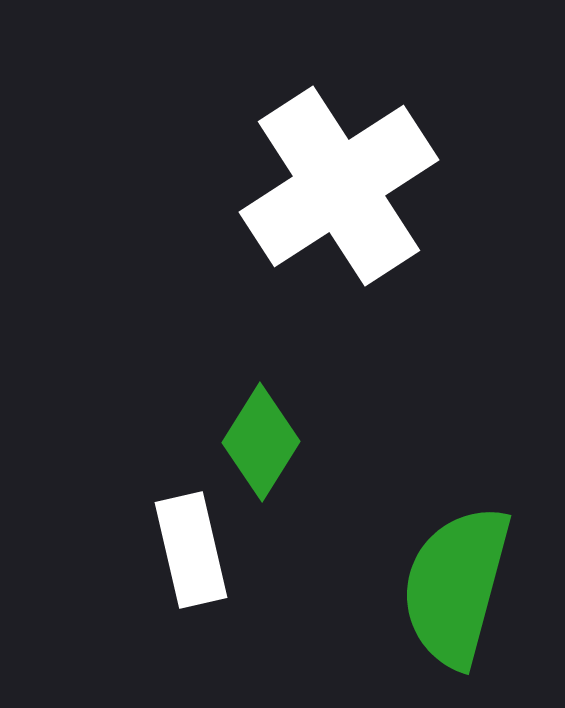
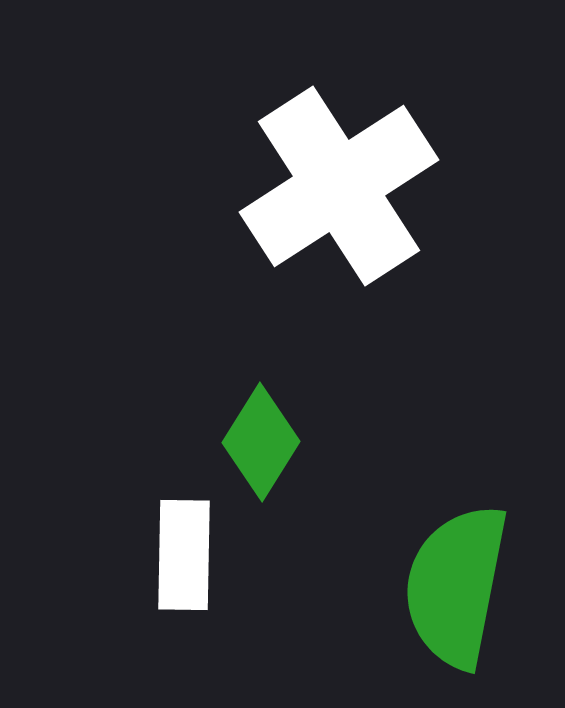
white rectangle: moved 7 px left, 5 px down; rotated 14 degrees clockwise
green semicircle: rotated 4 degrees counterclockwise
